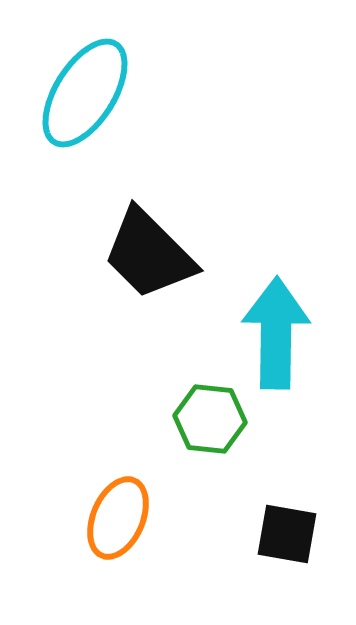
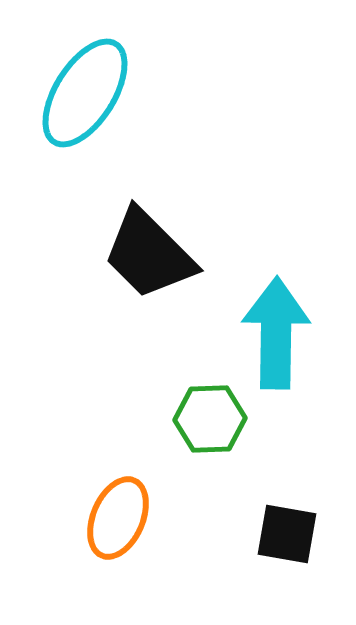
green hexagon: rotated 8 degrees counterclockwise
